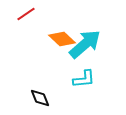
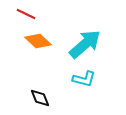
red line: rotated 60 degrees clockwise
orange diamond: moved 24 px left, 2 px down
cyan L-shape: rotated 20 degrees clockwise
